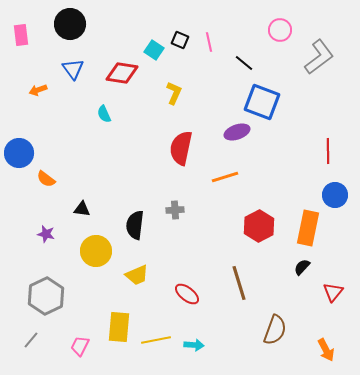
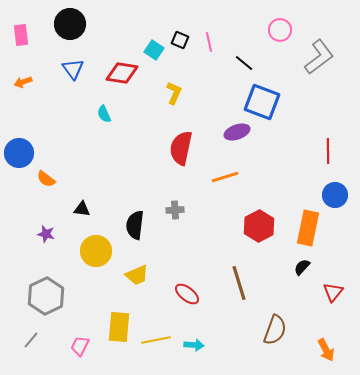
orange arrow at (38, 90): moved 15 px left, 8 px up
